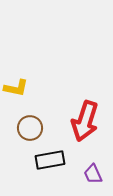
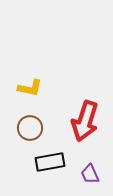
yellow L-shape: moved 14 px right
black rectangle: moved 2 px down
purple trapezoid: moved 3 px left
